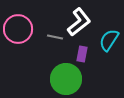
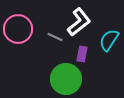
gray line: rotated 14 degrees clockwise
